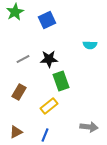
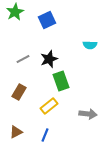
black star: rotated 18 degrees counterclockwise
gray arrow: moved 1 px left, 13 px up
